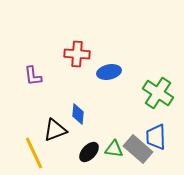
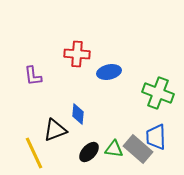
green cross: rotated 12 degrees counterclockwise
